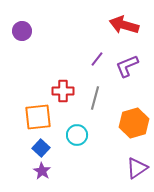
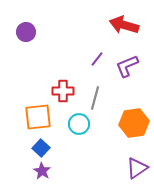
purple circle: moved 4 px right, 1 px down
orange hexagon: rotated 8 degrees clockwise
cyan circle: moved 2 px right, 11 px up
